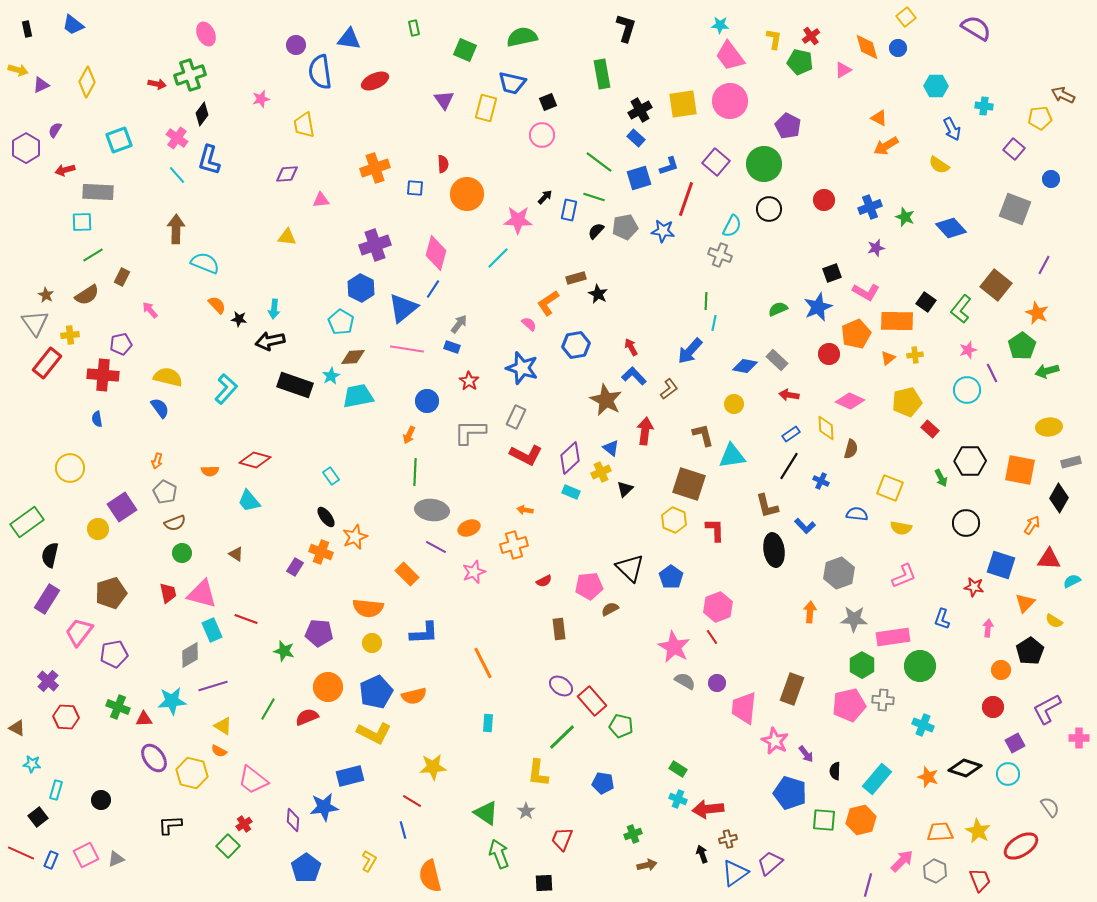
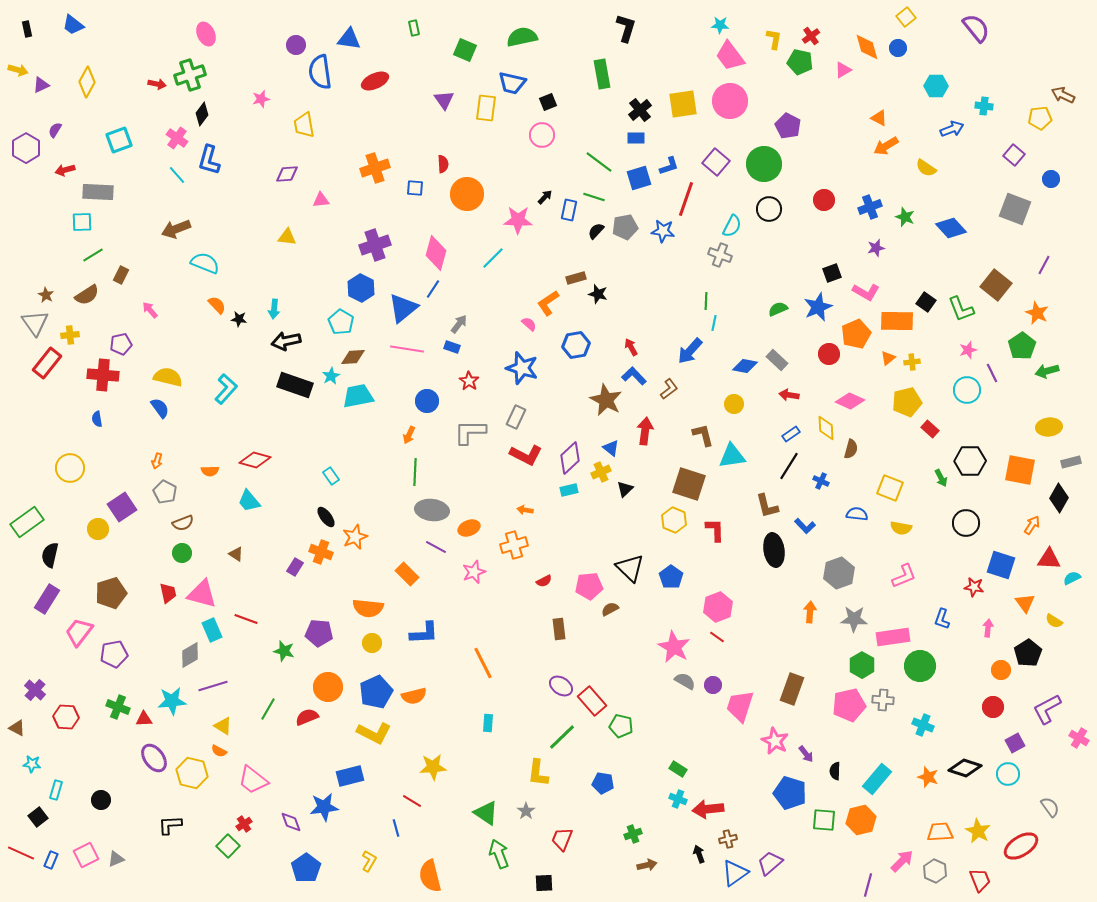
purple semicircle at (976, 28): rotated 20 degrees clockwise
yellow rectangle at (486, 108): rotated 8 degrees counterclockwise
black cross at (640, 110): rotated 10 degrees counterclockwise
blue arrow at (952, 129): rotated 85 degrees counterclockwise
blue rectangle at (636, 138): rotated 42 degrees counterclockwise
purple square at (1014, 149): moved 6 px down
yellow semicircle at (939, 165): moved 13 px left, 3 px down
brown arrow at (176, 229): rotated 112 degrees counterclockwise
cyan line at (498, 258): moved 5 px left
brown rectangle at (122, 277): moved 1 px left, 2 px up
black star at (598, 294): rotated 12 degrees counterclockwise
green L-shape at (961, 309): rotated 60 degrees counterclockwise
black arrow at (270, 341): moved 16 px right
yellow cross at (915, 355): moved 3 px left, 7 px down
cyan rectangle at (571, 492): moved 2 px left, 2 px up; rotated 36 degrees counterclockwise
brown semicircle at (175, 523): moved 8 px right
cyan semicircle at (1072, 581): moved 3 px up
orange triangle at (1025, 603): rotated 20 degrees counterclockwise
red line at (712, 637): moved 5 px right; rotated 21 degrees counterclockwise
black pentagon at (1030, 651): moved 2 px left, 2 px down
purple cross at (48, 681): moved 13 px left, 9 px down
purple circle at (717, 683): moved 4 px left, 2 px down
pink trapezoid at (744, 708): moved 4 px left, 2 px up; rotated 12 degrees clockwise
pink cross at (1079, 738): rotated 30 degrees clockwise
purple diamond at (293, 820): moved 2 px left, 2 px down; rotated 25 degrees counterclockwise
blue line at (403, 830): moved 7 px left, 2 px up
black arrow at (702, 854): moved 3 px left
